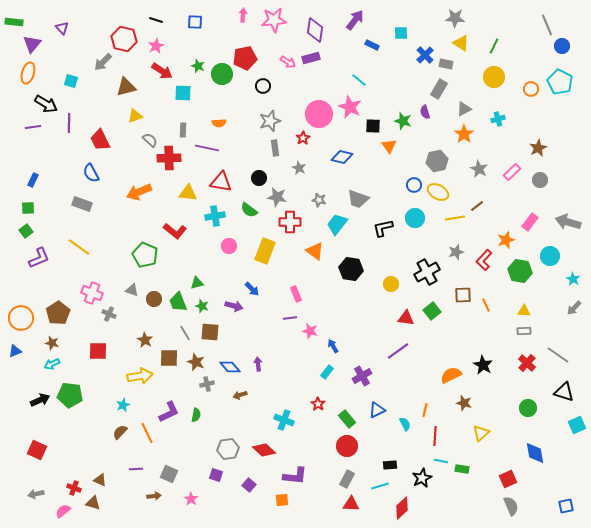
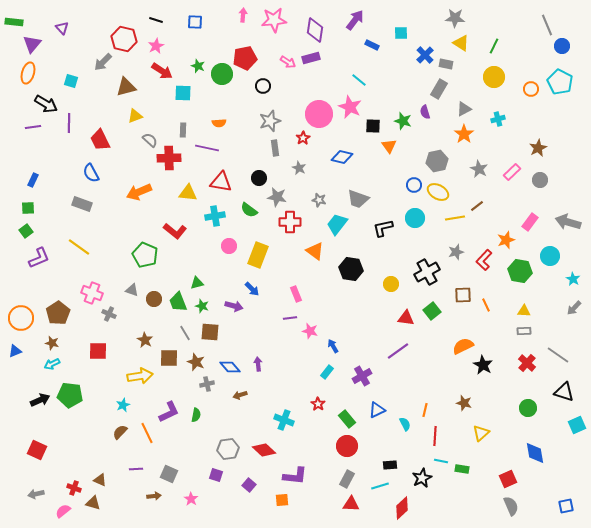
yellow rectangle at (265, 251): moved 7 px left, 4 px down
orange semicircle at (451, 375): moved 12 px right, 29 px up
